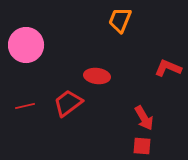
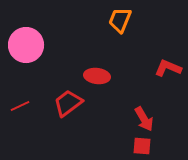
red line: moved 5 px left; rotated 12 degrees counterclockwise
red arrow: moved 1 px down
